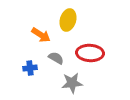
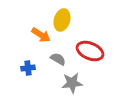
yellow ellipse: moved 6 px left
red ellipse: moved 2 px up; rotated 20 degrees clockwise
gray semicircle: moved 2 px right, 1 px down
blue cross: moved 2 px left
